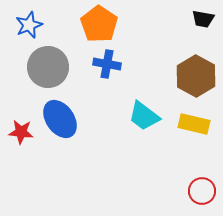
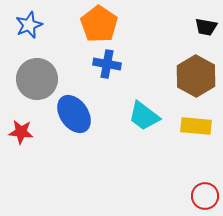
black trapezoid: moved 3 px right, 8 px down
gray circle: moved 11 px left, 12 px down
blue ellipse: moved 14 px right, 5 px up
yellow rectangle: moved 2 px right, 2 px down; rotated 8 degrees counterclockwise
red circle: moved 3 px right, 5 px down
